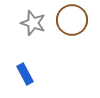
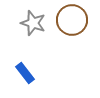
blue rectangle: moved 1 px up; rotated 10 degrees counterclockwise
